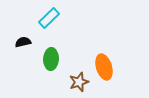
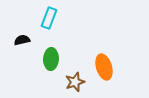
cyan rectangle: rotated 25 degrees counterclockwise
black semicircle: moved 1 px left, 2 px up
brown star: moved 4 px left
